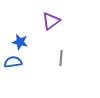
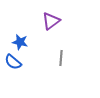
blue semicircle: rotated 132 degrees counterclockwise
